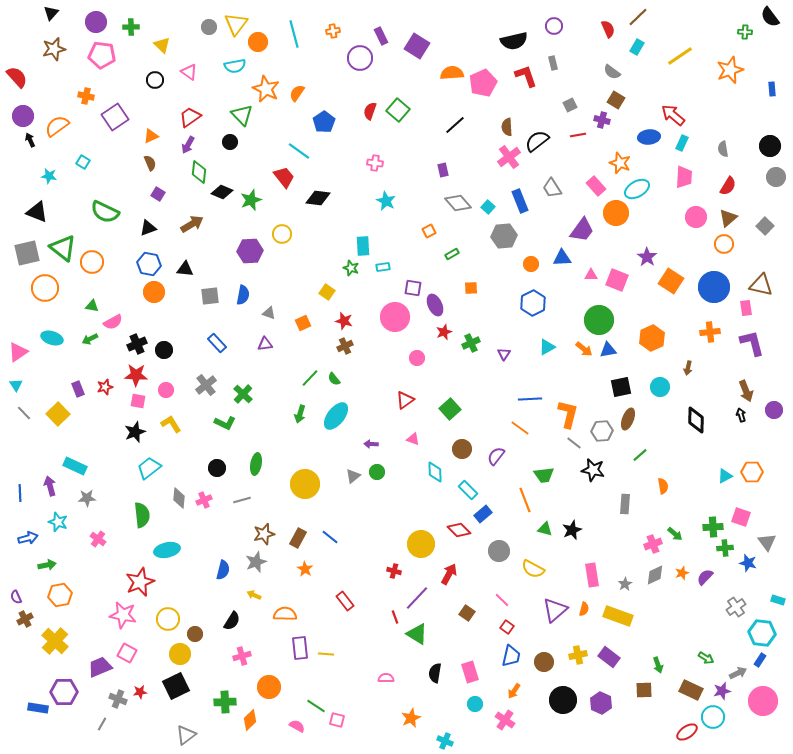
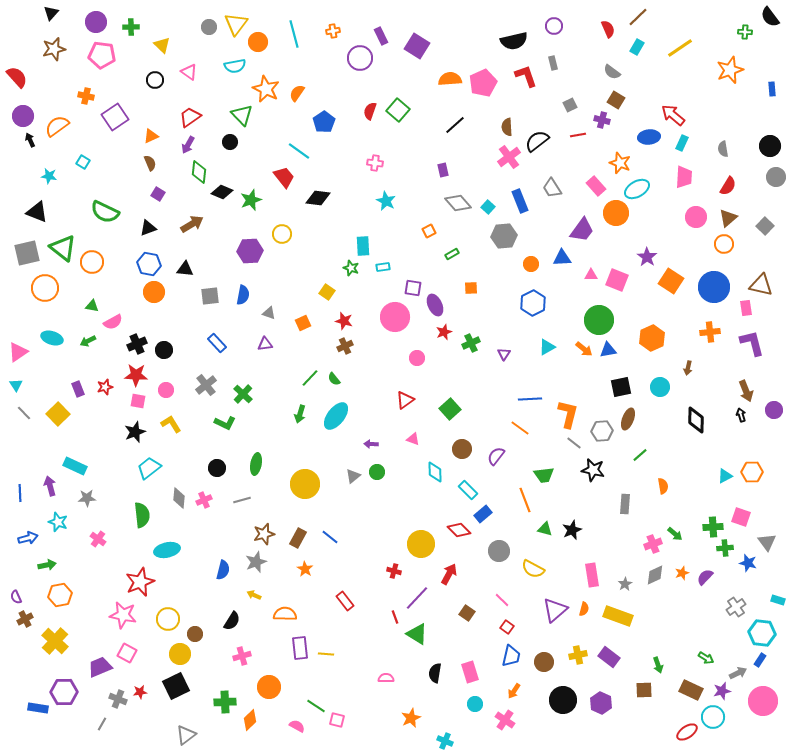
yellow line at (680, 56): moved 8 px up
orange semicircle at (452, 73): moved 2 px left, 6 px down
green arrow at (90, 339): moved 2 px left, 2 px down
